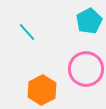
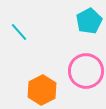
cyan line: moved 8 px left
pink circle: moved 2 px down
